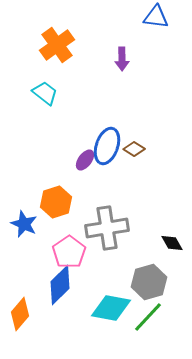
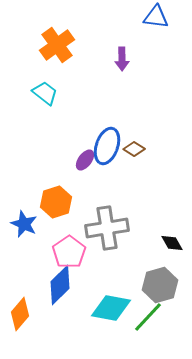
gray hexagon: moved 11 px right, 3 px down
